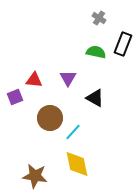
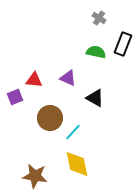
purple triangle: rotated 36 degrees counterclockwise
